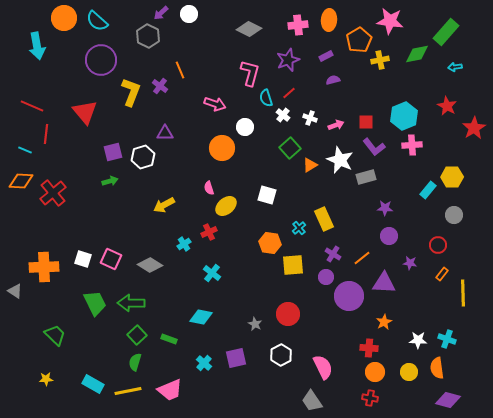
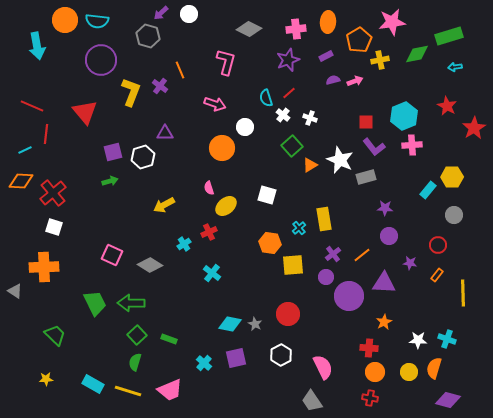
orange circle at (64, 18): moved 1 px right, 2 px down
orange ellipse at (329, 20): moved 1 px left, 2 px down
cyan semicircle at (97, 21): rotated 35 degrees counterclockwise
pink star at (390, 21): moved 2 px right, 1 px down; rotated 16 degrees counterclockwise
pink cross at (298, 25): moved 2 px left, 4 px down
green rectangle at (446, 32): moved 3 px right, 4 px down; rotated 32 degrees clockwise
gray hexagon at (148, 36): rotated 10 degrees counterclockwise
pink L-shape at (250, 73): moved 24 px left, 11 px up
pink arrow at (336, 125): moved 19 px right, 44 px up
green square at (290, 148): moved 2 px right, 2 px up
cyan line at (25, 150): rotated 48 degrees counterclockwise
yellow rectangle at (324, 219): rotated 15 degrees clockwise
purple cross at (333, 254): rotated 21 degrees clockwise
orange line at (362, 258): moved 3 px up
white square at (83, 259): moved 29 px left, 32 px up
pink square at (111, 259): moved 1 px right, 4 px up
orange rectangle at (442, 274): moved 5 px left, 1 px down
cyan diamond at (201, 317): moved 29 px right, 7 px down
orange semicircle at (437, 368): moved 3 px left; rotated 25 degrees clockwise
yellow line at (128, 391): rotated 28 degrees clockwise
